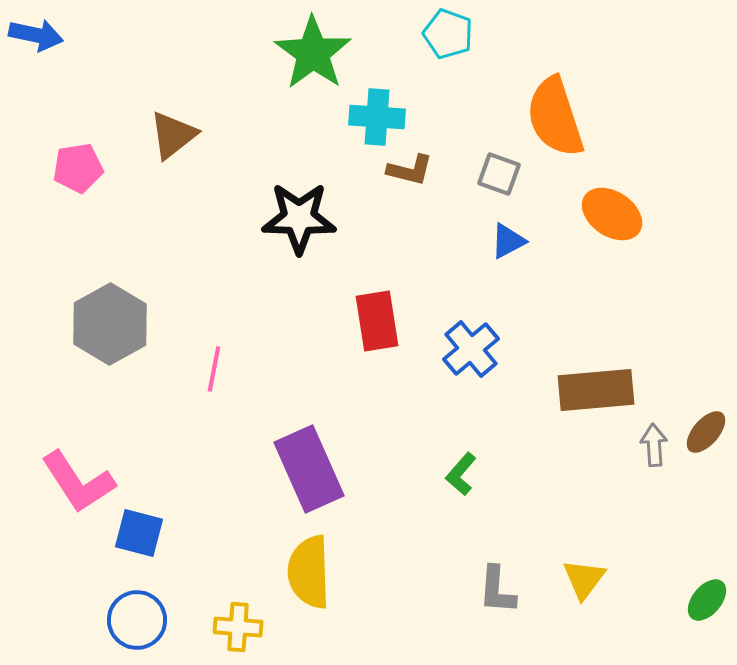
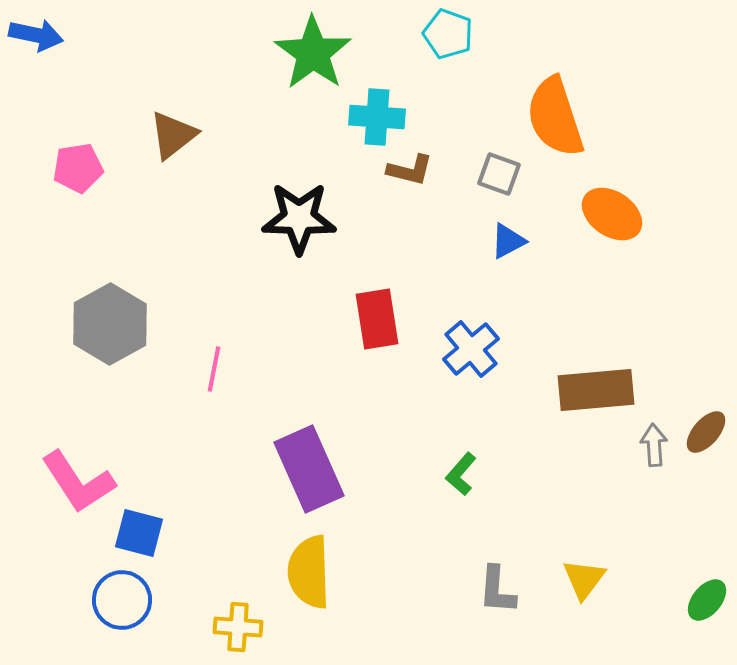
red rectangle: moved 2 px up
blue circle: moved 15 px left, 20 px up
